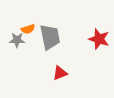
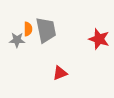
orange semicircle: rotated 72 degrees counterclockwise
gray trapezoid: moved 4 px left, 7 px up
